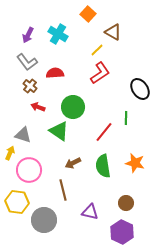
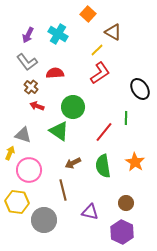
brown cross: moved 1 px right, 1 px down
red arrow: moved 1 px left, 1 px up
orange star: moved 1 px up; rotated 18 degrees clockwise
